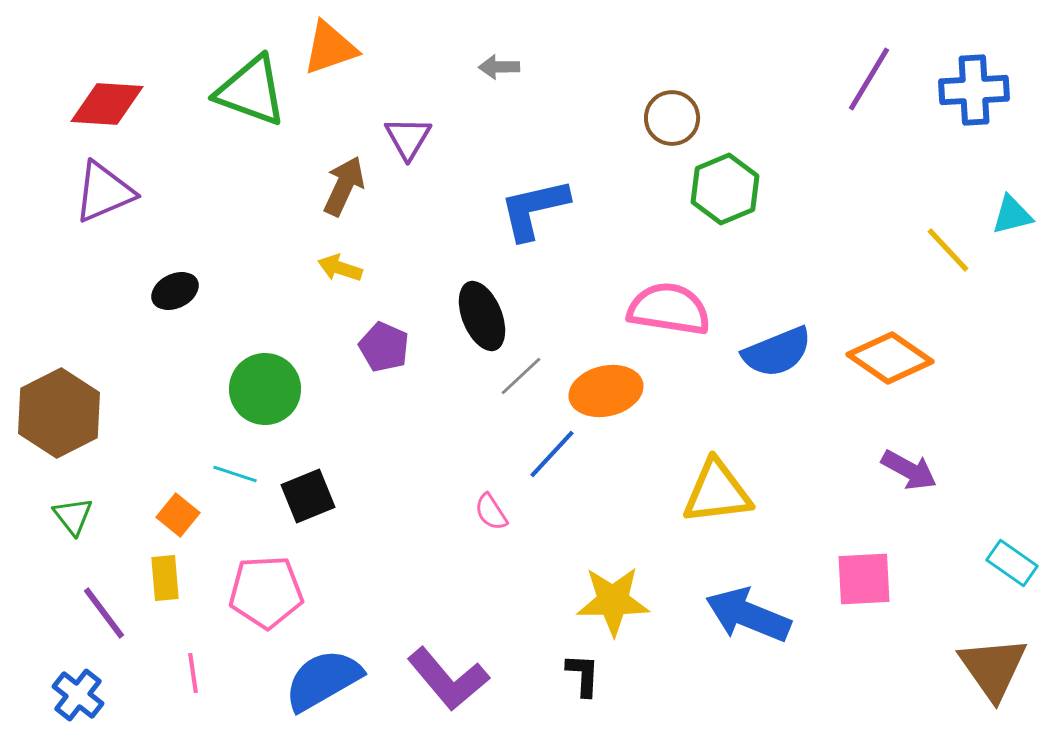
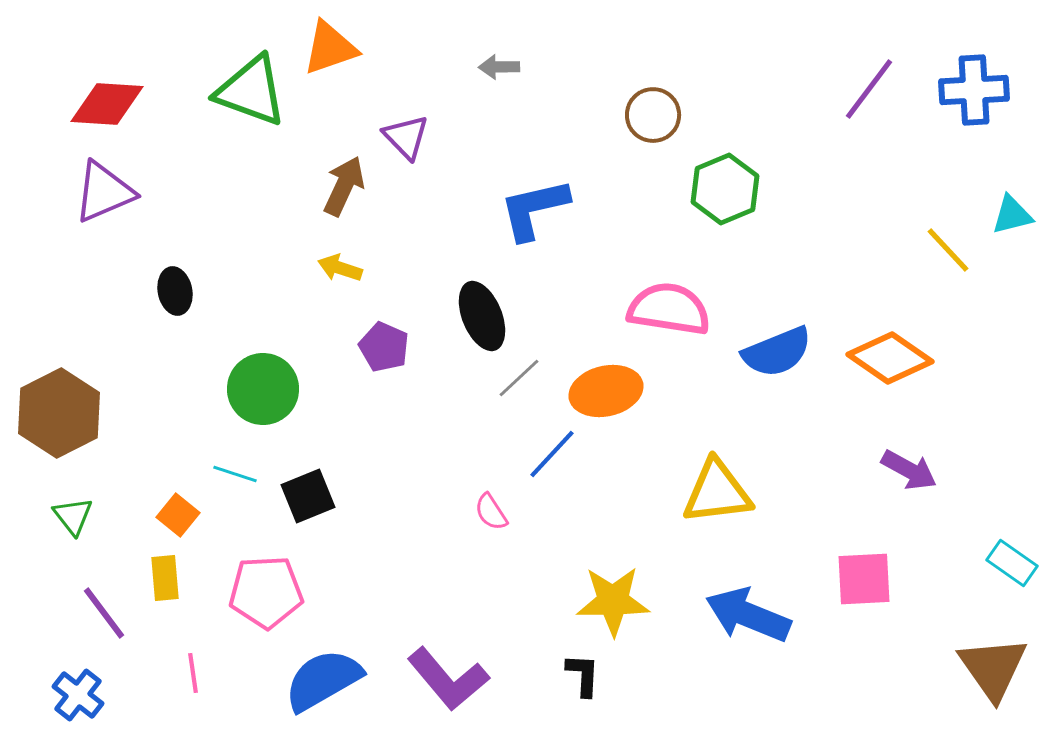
purple line at (869, 79): moved 10 px down; rotated 6 degrees clockwise
brown circle at (672, 118): moved 19 px left, 3 px up
purple triangle at (408, 138): moved 2 px left, 1 px up; rotated 15 degrees counterclockwise
black ellipse at (175, 291): rotated 75 degrees counterclockwise
gray line at (521, 376): moved 2 px left, 2 px down
green circle at (265, 389): moved 2 px left
